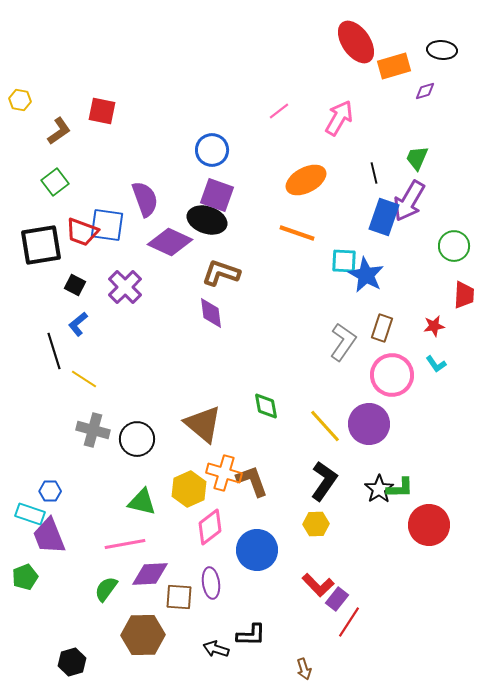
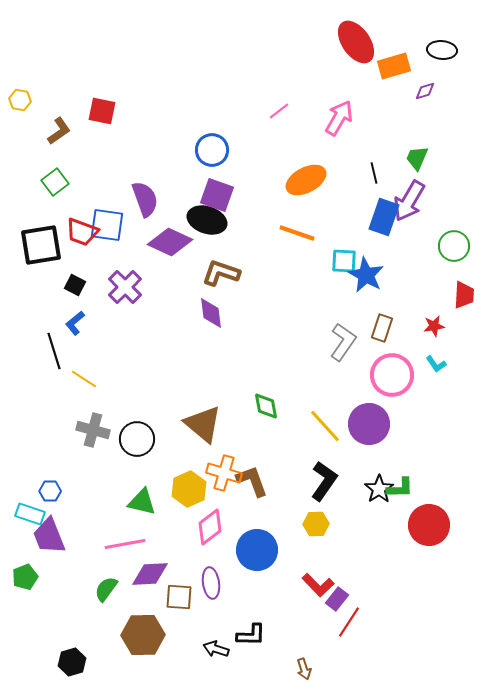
blue L-shape at (78, 324): moved 3 px left, 1 px up
